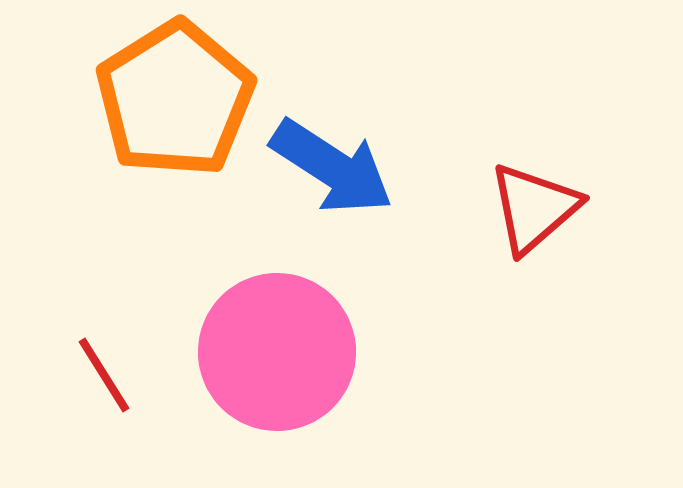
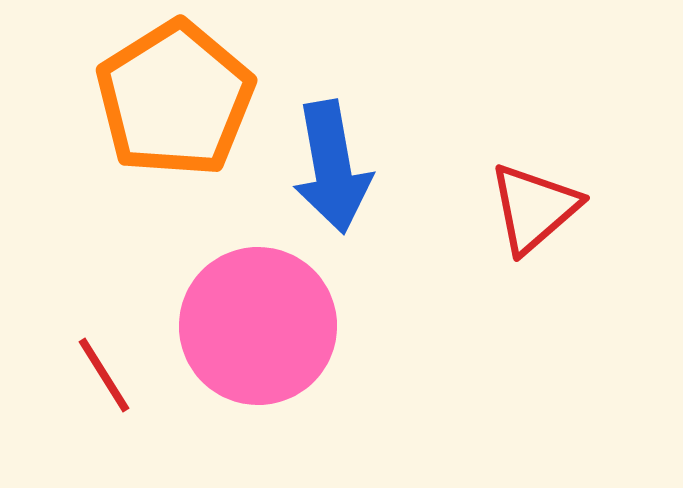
blue arrow: rotated 47 degrees clockwise
pink circle: moved 19 px left, 26 px up
